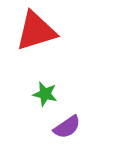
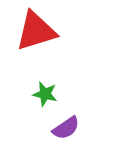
purple semicircle: moved 1 px left, 1 px down
